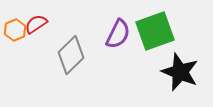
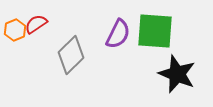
green square: rotated 24 degrees clockwise
black star: moved 3 px left, 2 px down
